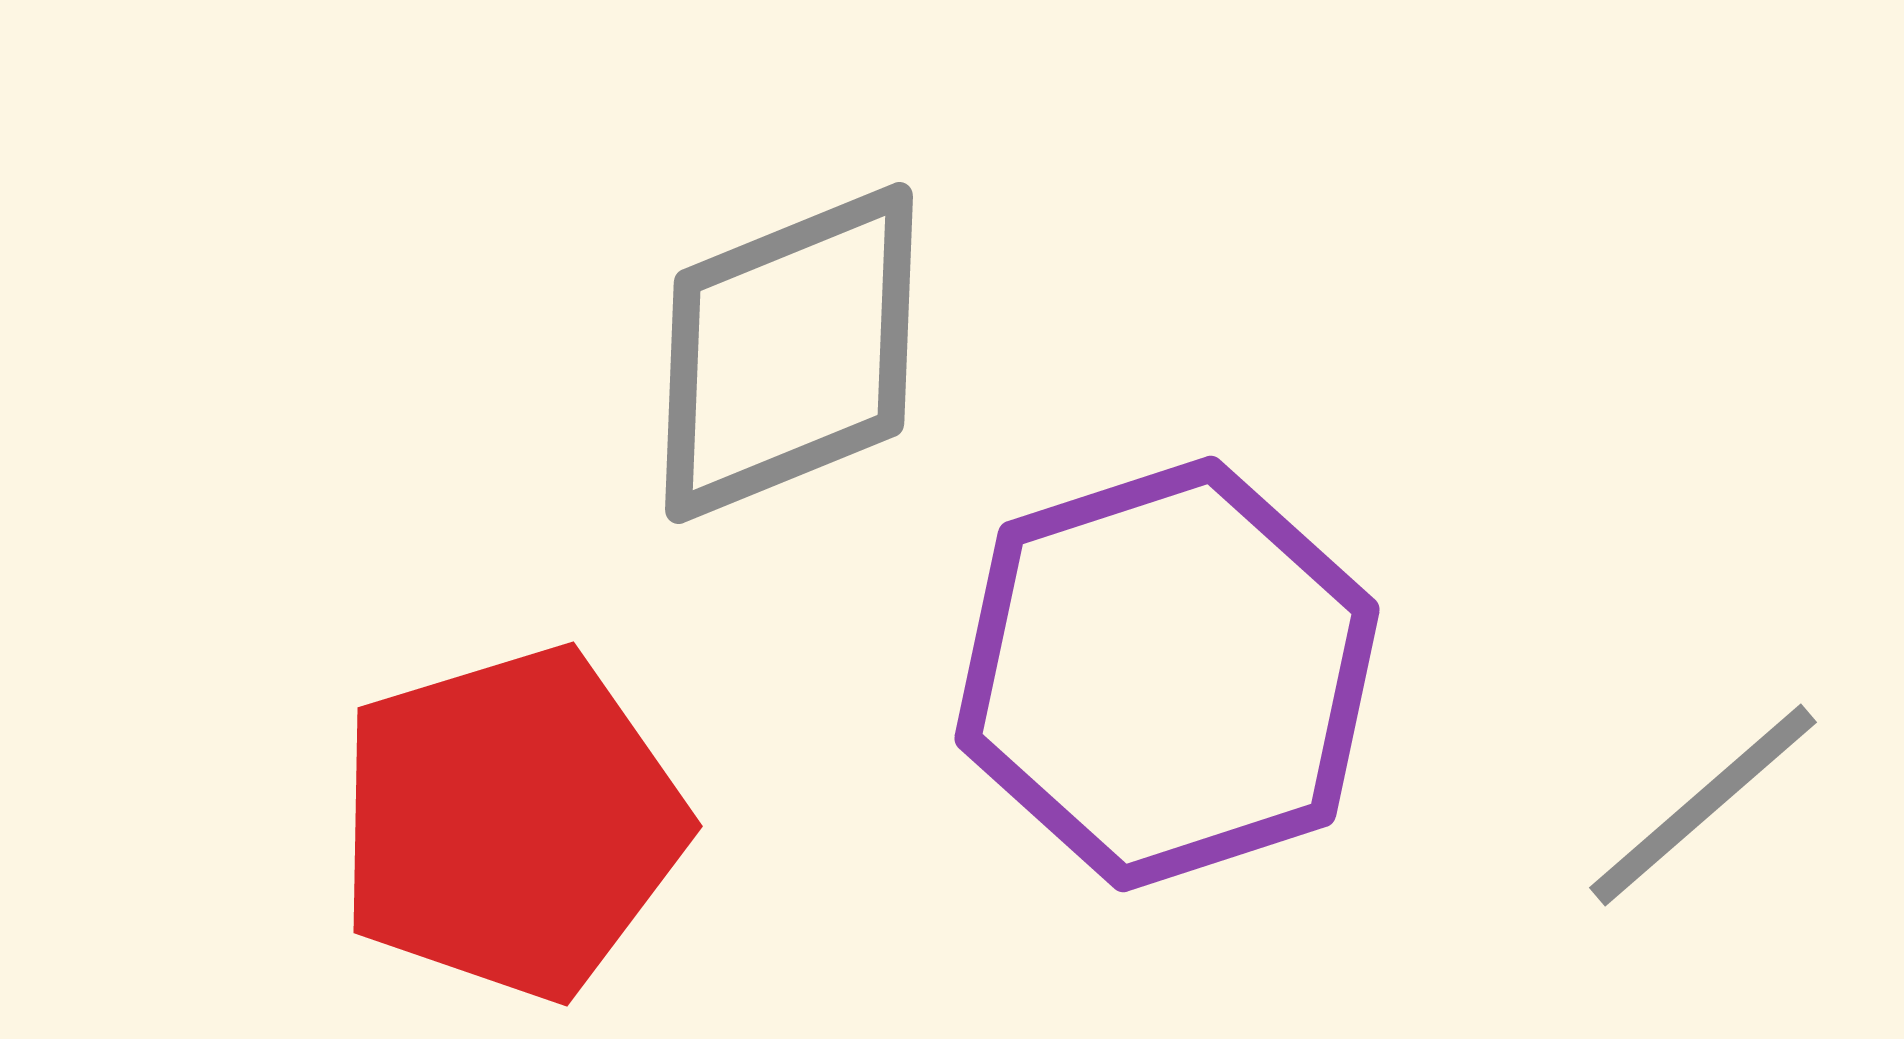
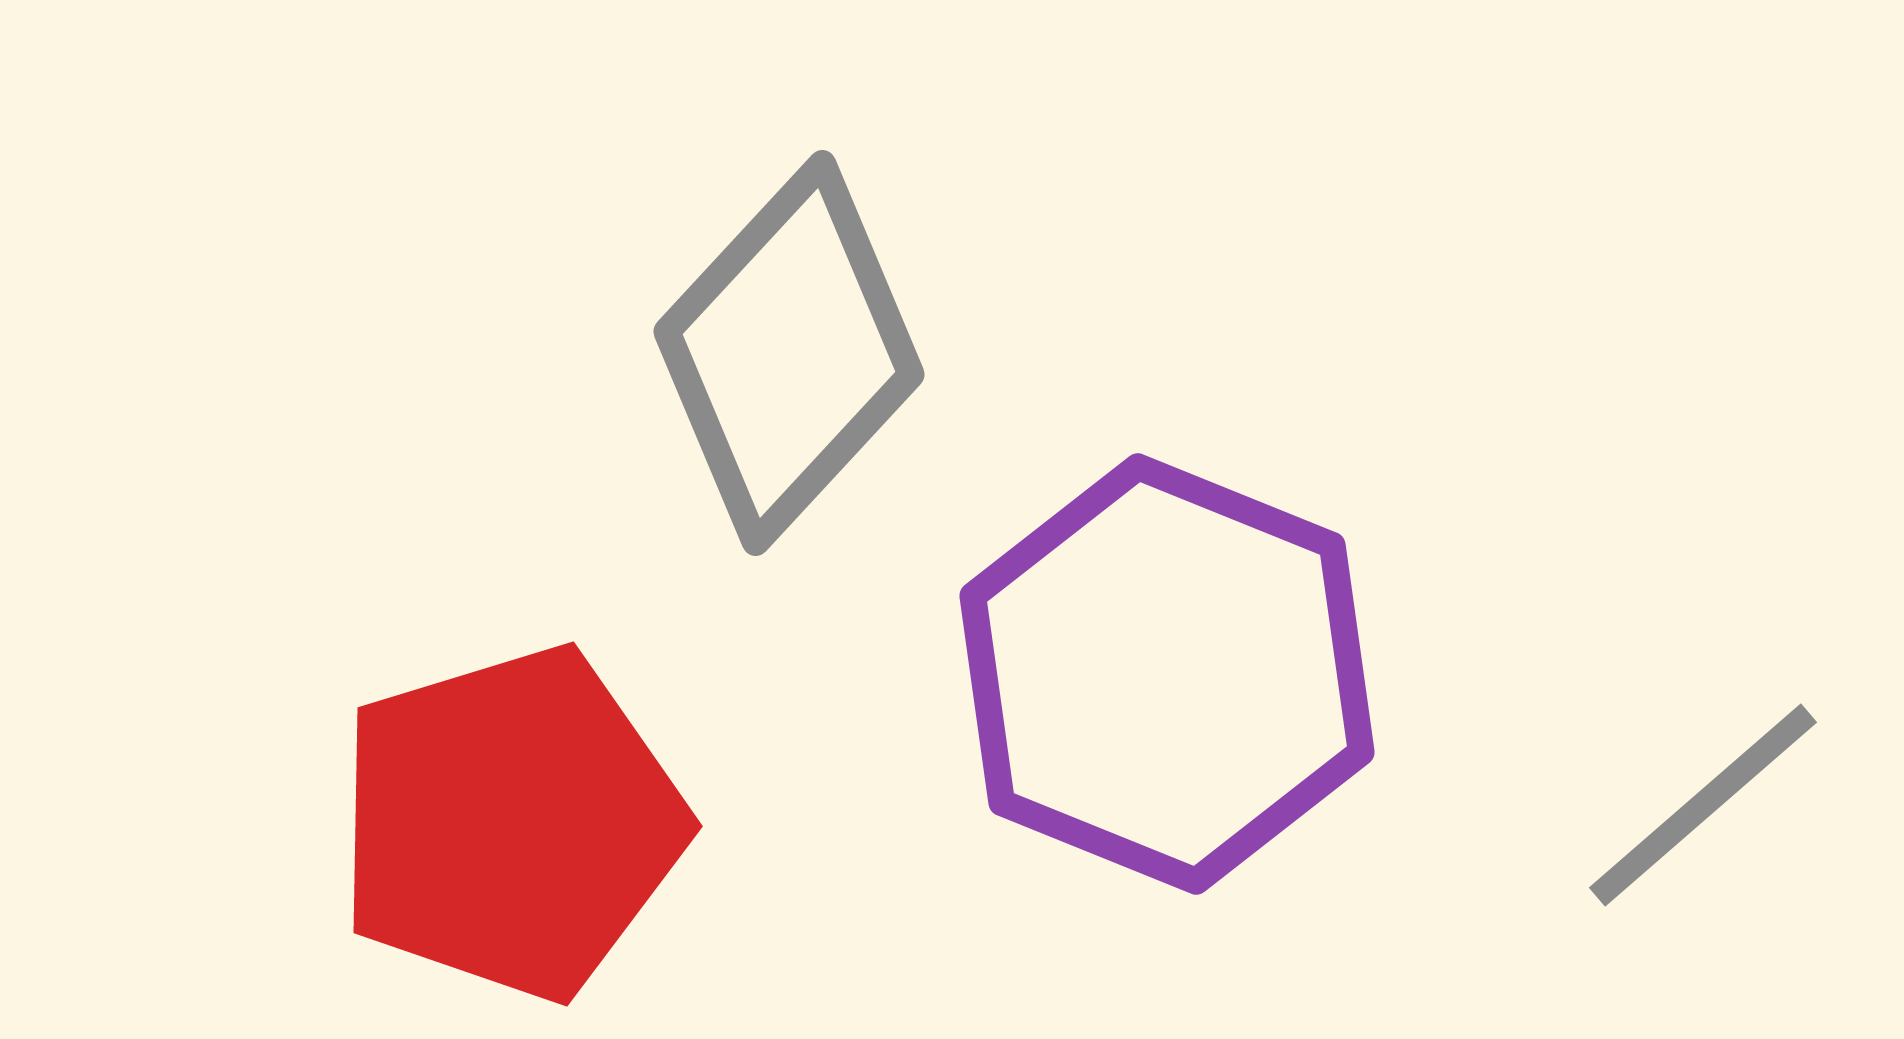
gray diamond: rotated 25 degrees counterclockwise
purple hexagon: rotated 20 degrees counterclockwise
